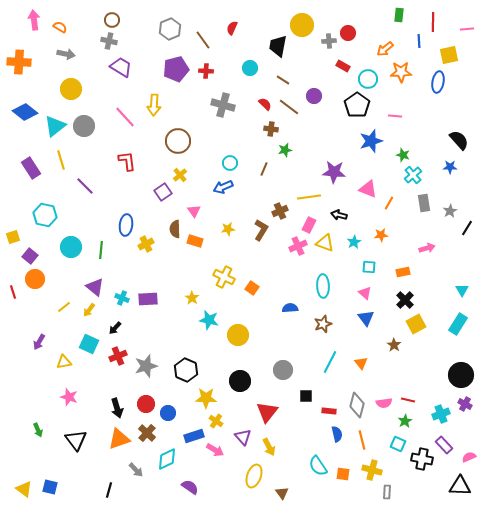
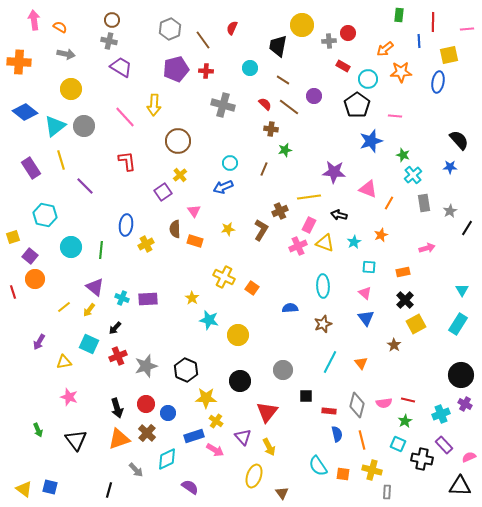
orange star at (381, 235): rotated 16 degrees counterclockwise
